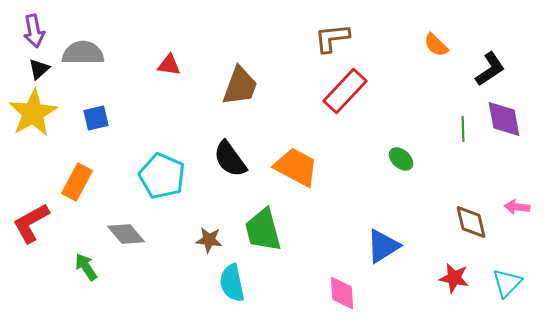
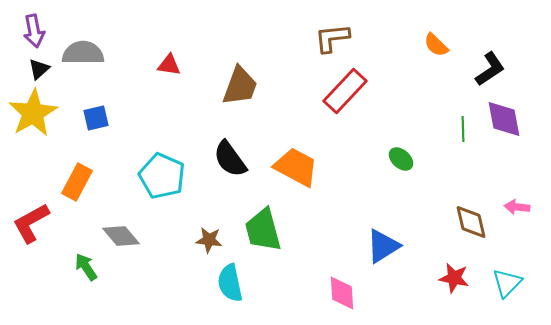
gray diamond: moved 5 px left, 2 px down
cyan semicircle: moved 2 px left
